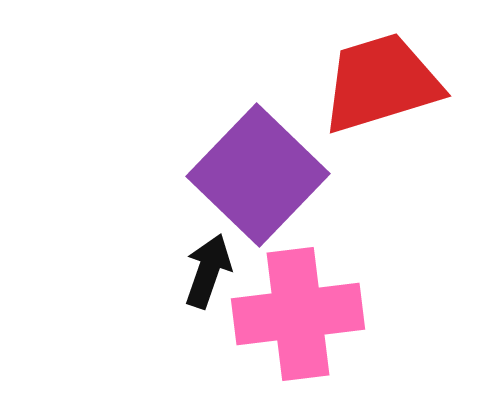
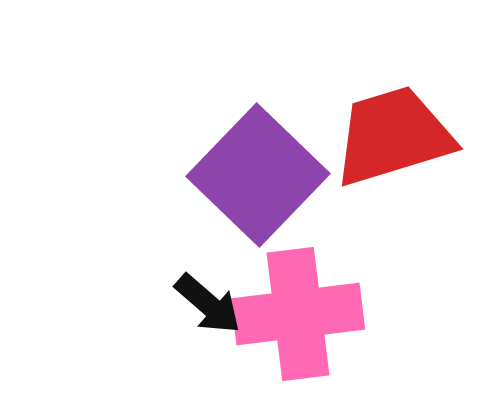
red trapezoid: moved 12 px right, 53 px down
black arrow: moved 33 px down; rotated 112 degrees clockwise
